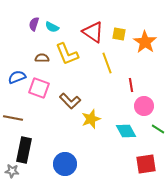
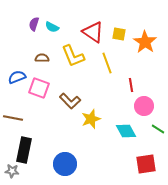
yellow L-shape: moved 6 px right, 2 px down
